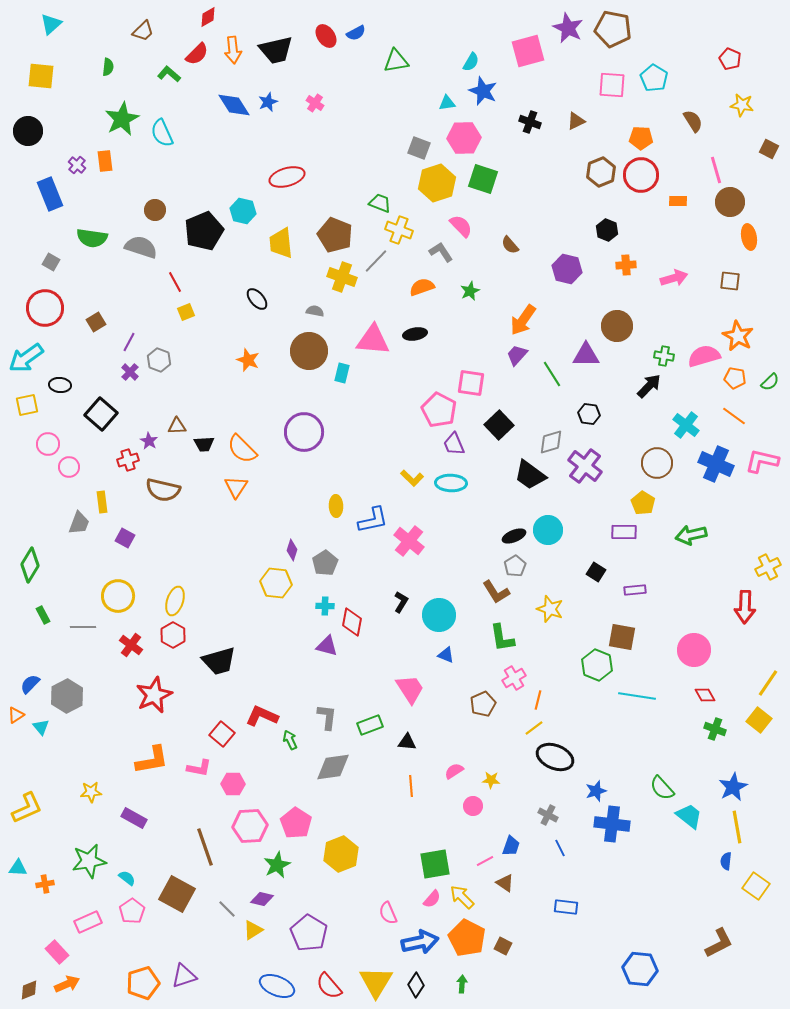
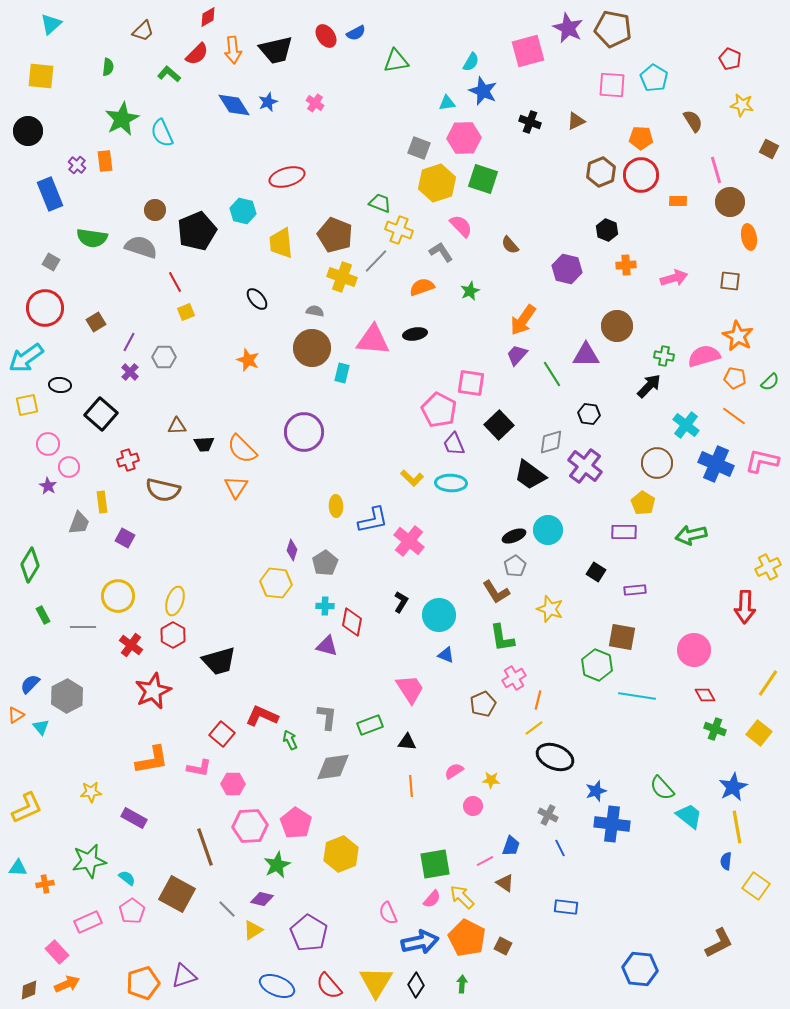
black pentagon at (204, 231): moved 7 px left
brown circle at (309, 351): moved 3 px right, 3 px up
gray hexagon at (159, 360): moved 5 px right, 3 px up; rotated 20 degrees counterclockwise
purple star at (149, 441): moved 101 px left, 45 px down
red star at (154, 695): moved 1 px left, 4 px up
yellow square at (759, 720): moved 13 px down
